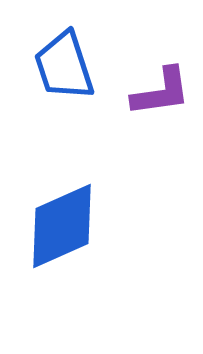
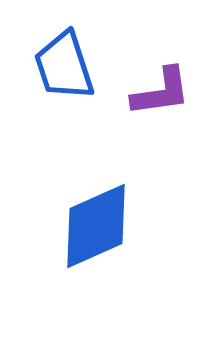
blue diamond: moved 34 px right
